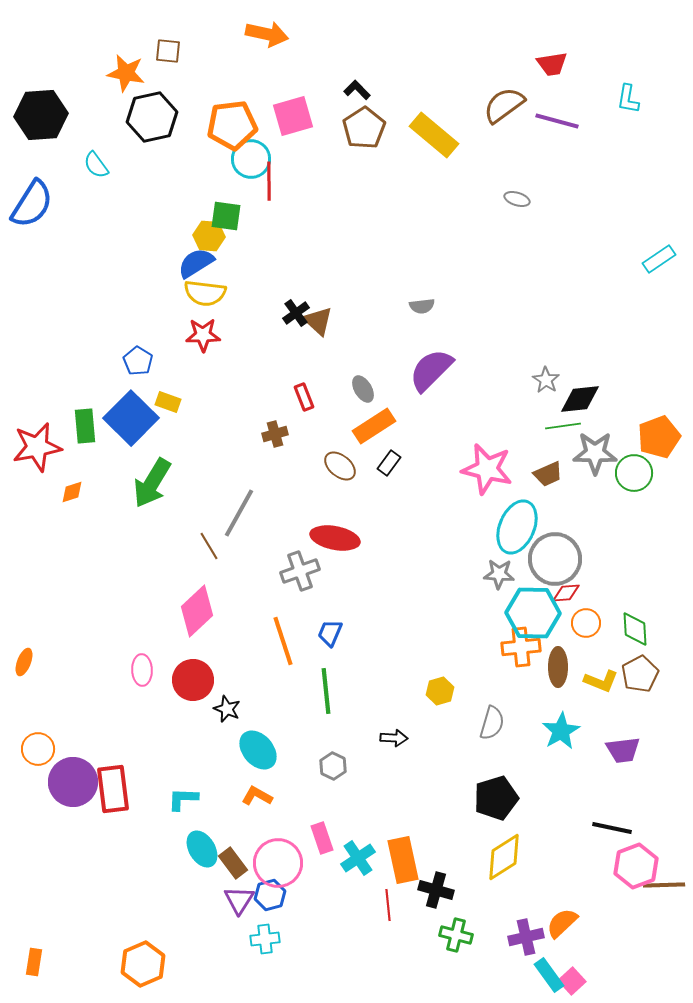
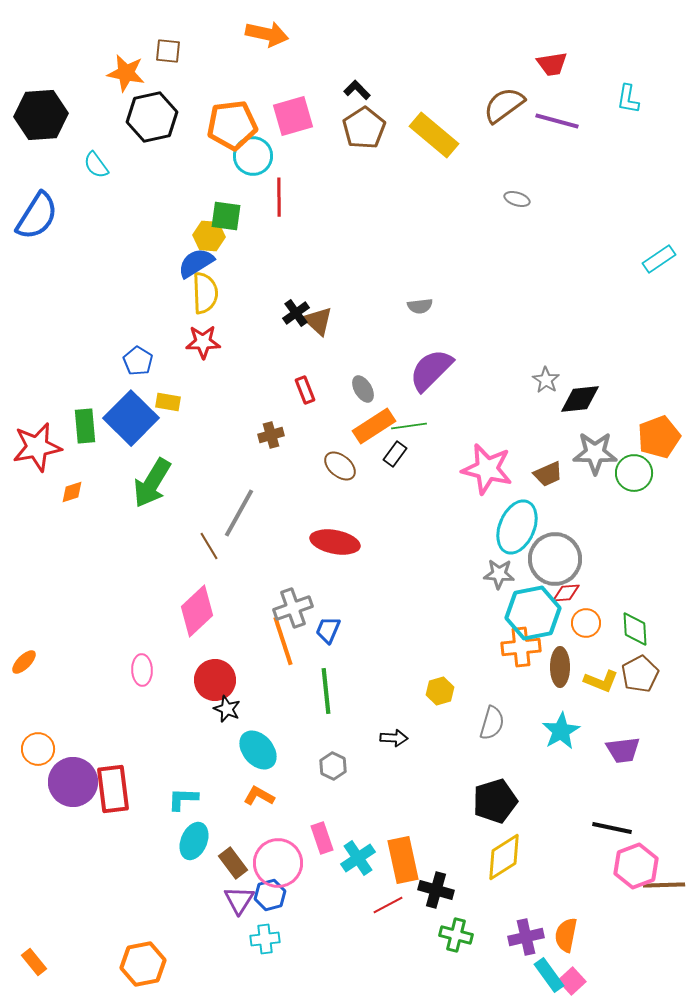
cyan circle at (251, 159): moved 2 px right, 3 px up
red line at (269, 181): moved 10 px right, 16 px down
blue semicircle at (32, 204): moved 5 px right, 12 px down
yellow semicircle at (205, 293): rotated 99 degrees counterclockwise
gray semicircle at (422, 306): moved 2 px left
red star at (203, 335): moved 7 px down
red rectangle at (304, 397): moved 1 px right, 7 px up
yellow rectangle at (168, 402): rotated 10 degrees counterclockwise
green line at (563, 426): moved 154 px left
brown cross at (275, 434): moved 4 px left, 1 px down
black rectangle at (389, 463): moved 6 px right, 9 px up
red ellipse at (335, 538): moved 4 px down
gray cross at (300, 571): moved 7 px left, 37 px down
cyan hexagon at (533, 613): rotated 12 degrees counterclockwise
blue trapezoid at (330, 633): moved 2 px left, 3 px up
orange ellipse at (24, 662): rotated 24 degrees clockwise
brown ellipse at (558, 667): moved 2 px right
red circle at (193, 680): moved 22 px right
orange L-shape at (257, 796): moved 2 px right
black pentagon at (496, 798): moved 1 px left, 3 px down
cyan ellipse at (202, 849): moved 8 px left, 8 px up; rotated 54 degrees clockwise
red line at (388, 905): rotated 68 degrees clockwise
orange semicircle at (562, 923): moved 4 px right, 12 px down; rotated 36 degrees counterclockwise
orange rectangle at (34, 962): rotated 48 degrees counterclockwise
orange hexagon at (143, 964): rotated 12 degrees clockwise
